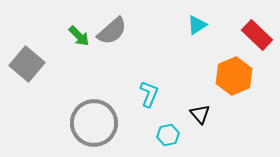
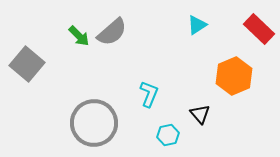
gray semicircle: moved 1 px down
red rectangle: moved 2 px right, 6 px up
